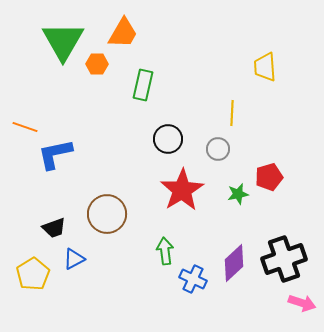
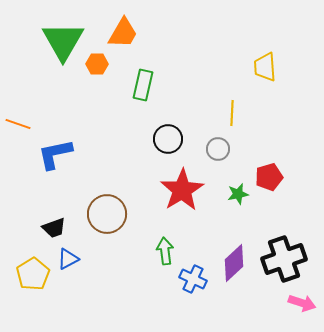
orange line: moved 7 px left, 3 px up
blue triangle: moved 6 px left
